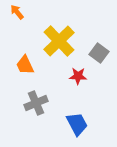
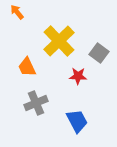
orange trapezoid: moved 2 px right, 2 px down
blue trapezoid: moved 3 px up
